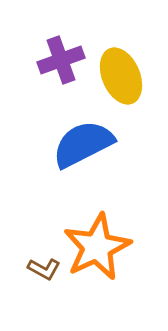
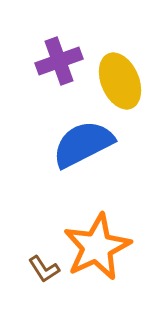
purple cross: moved 2 px left, 1 px down
yellow ellipse: moved 1 px left, 5 px down
brown L-shape: rotated 28 degrees clockwise
